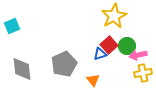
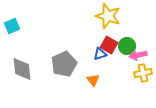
yellow star: moved 6 px left; rotated 25 degrees counterclockwise
red square: rotated 18 degrees counterclockwise
